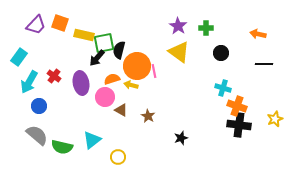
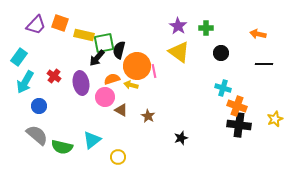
cyan arrow: moved 4 px left
